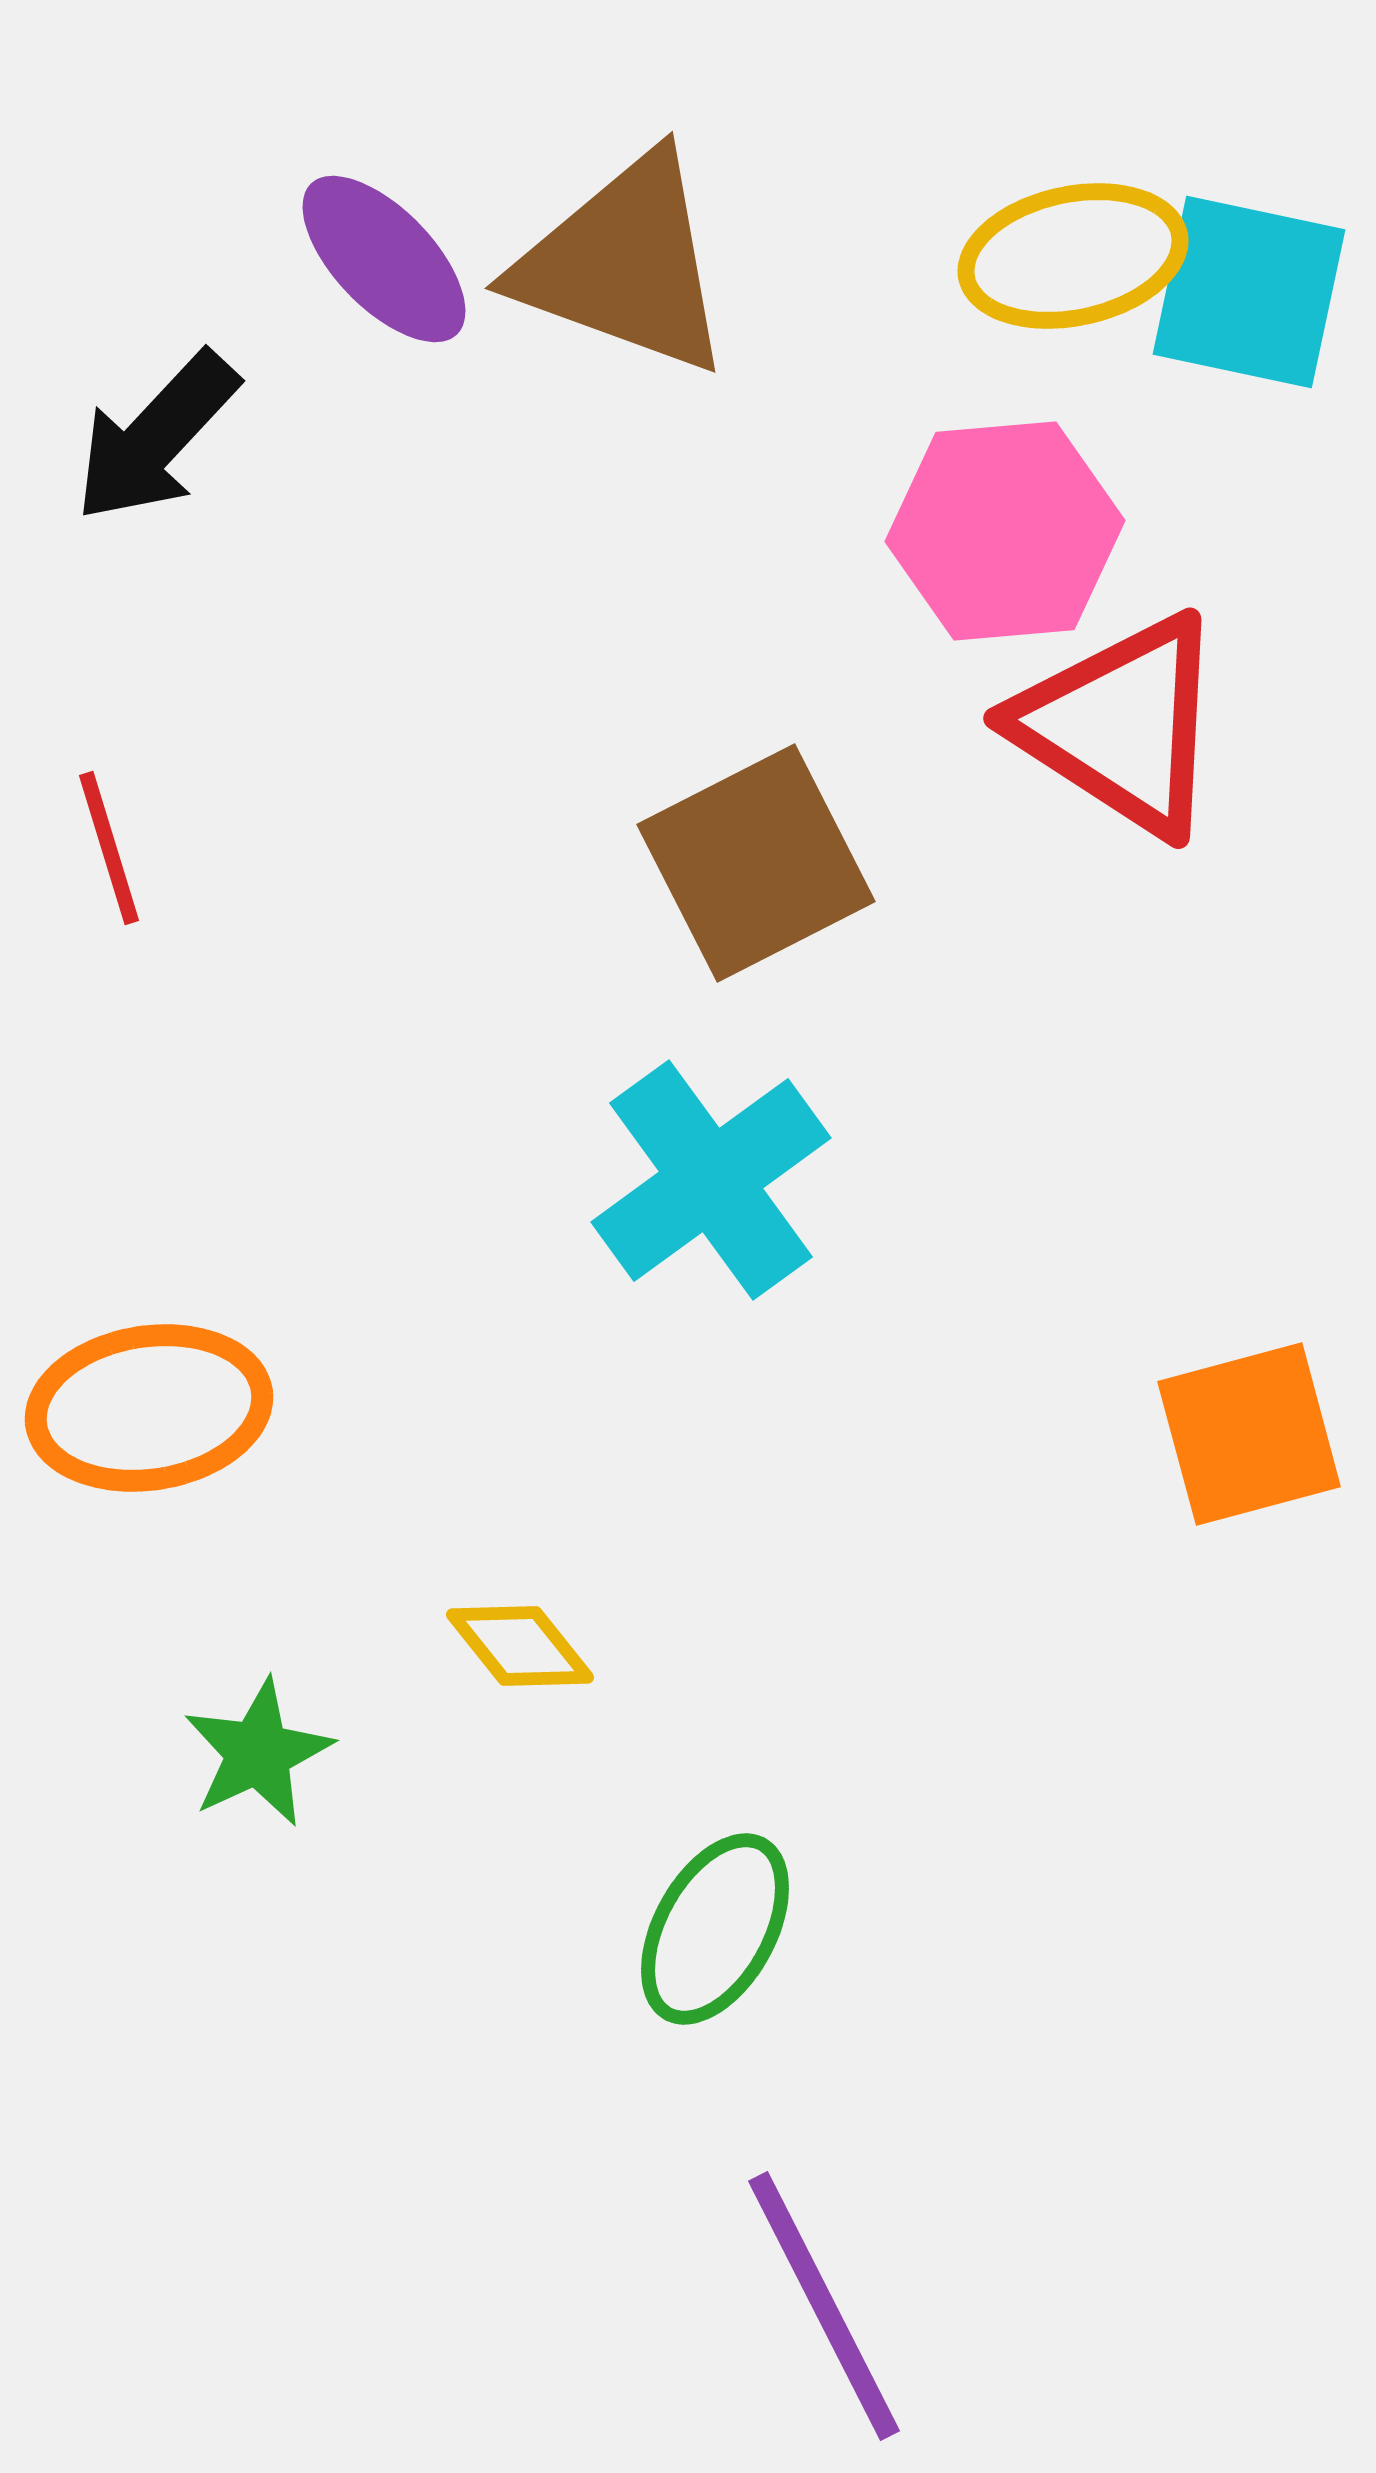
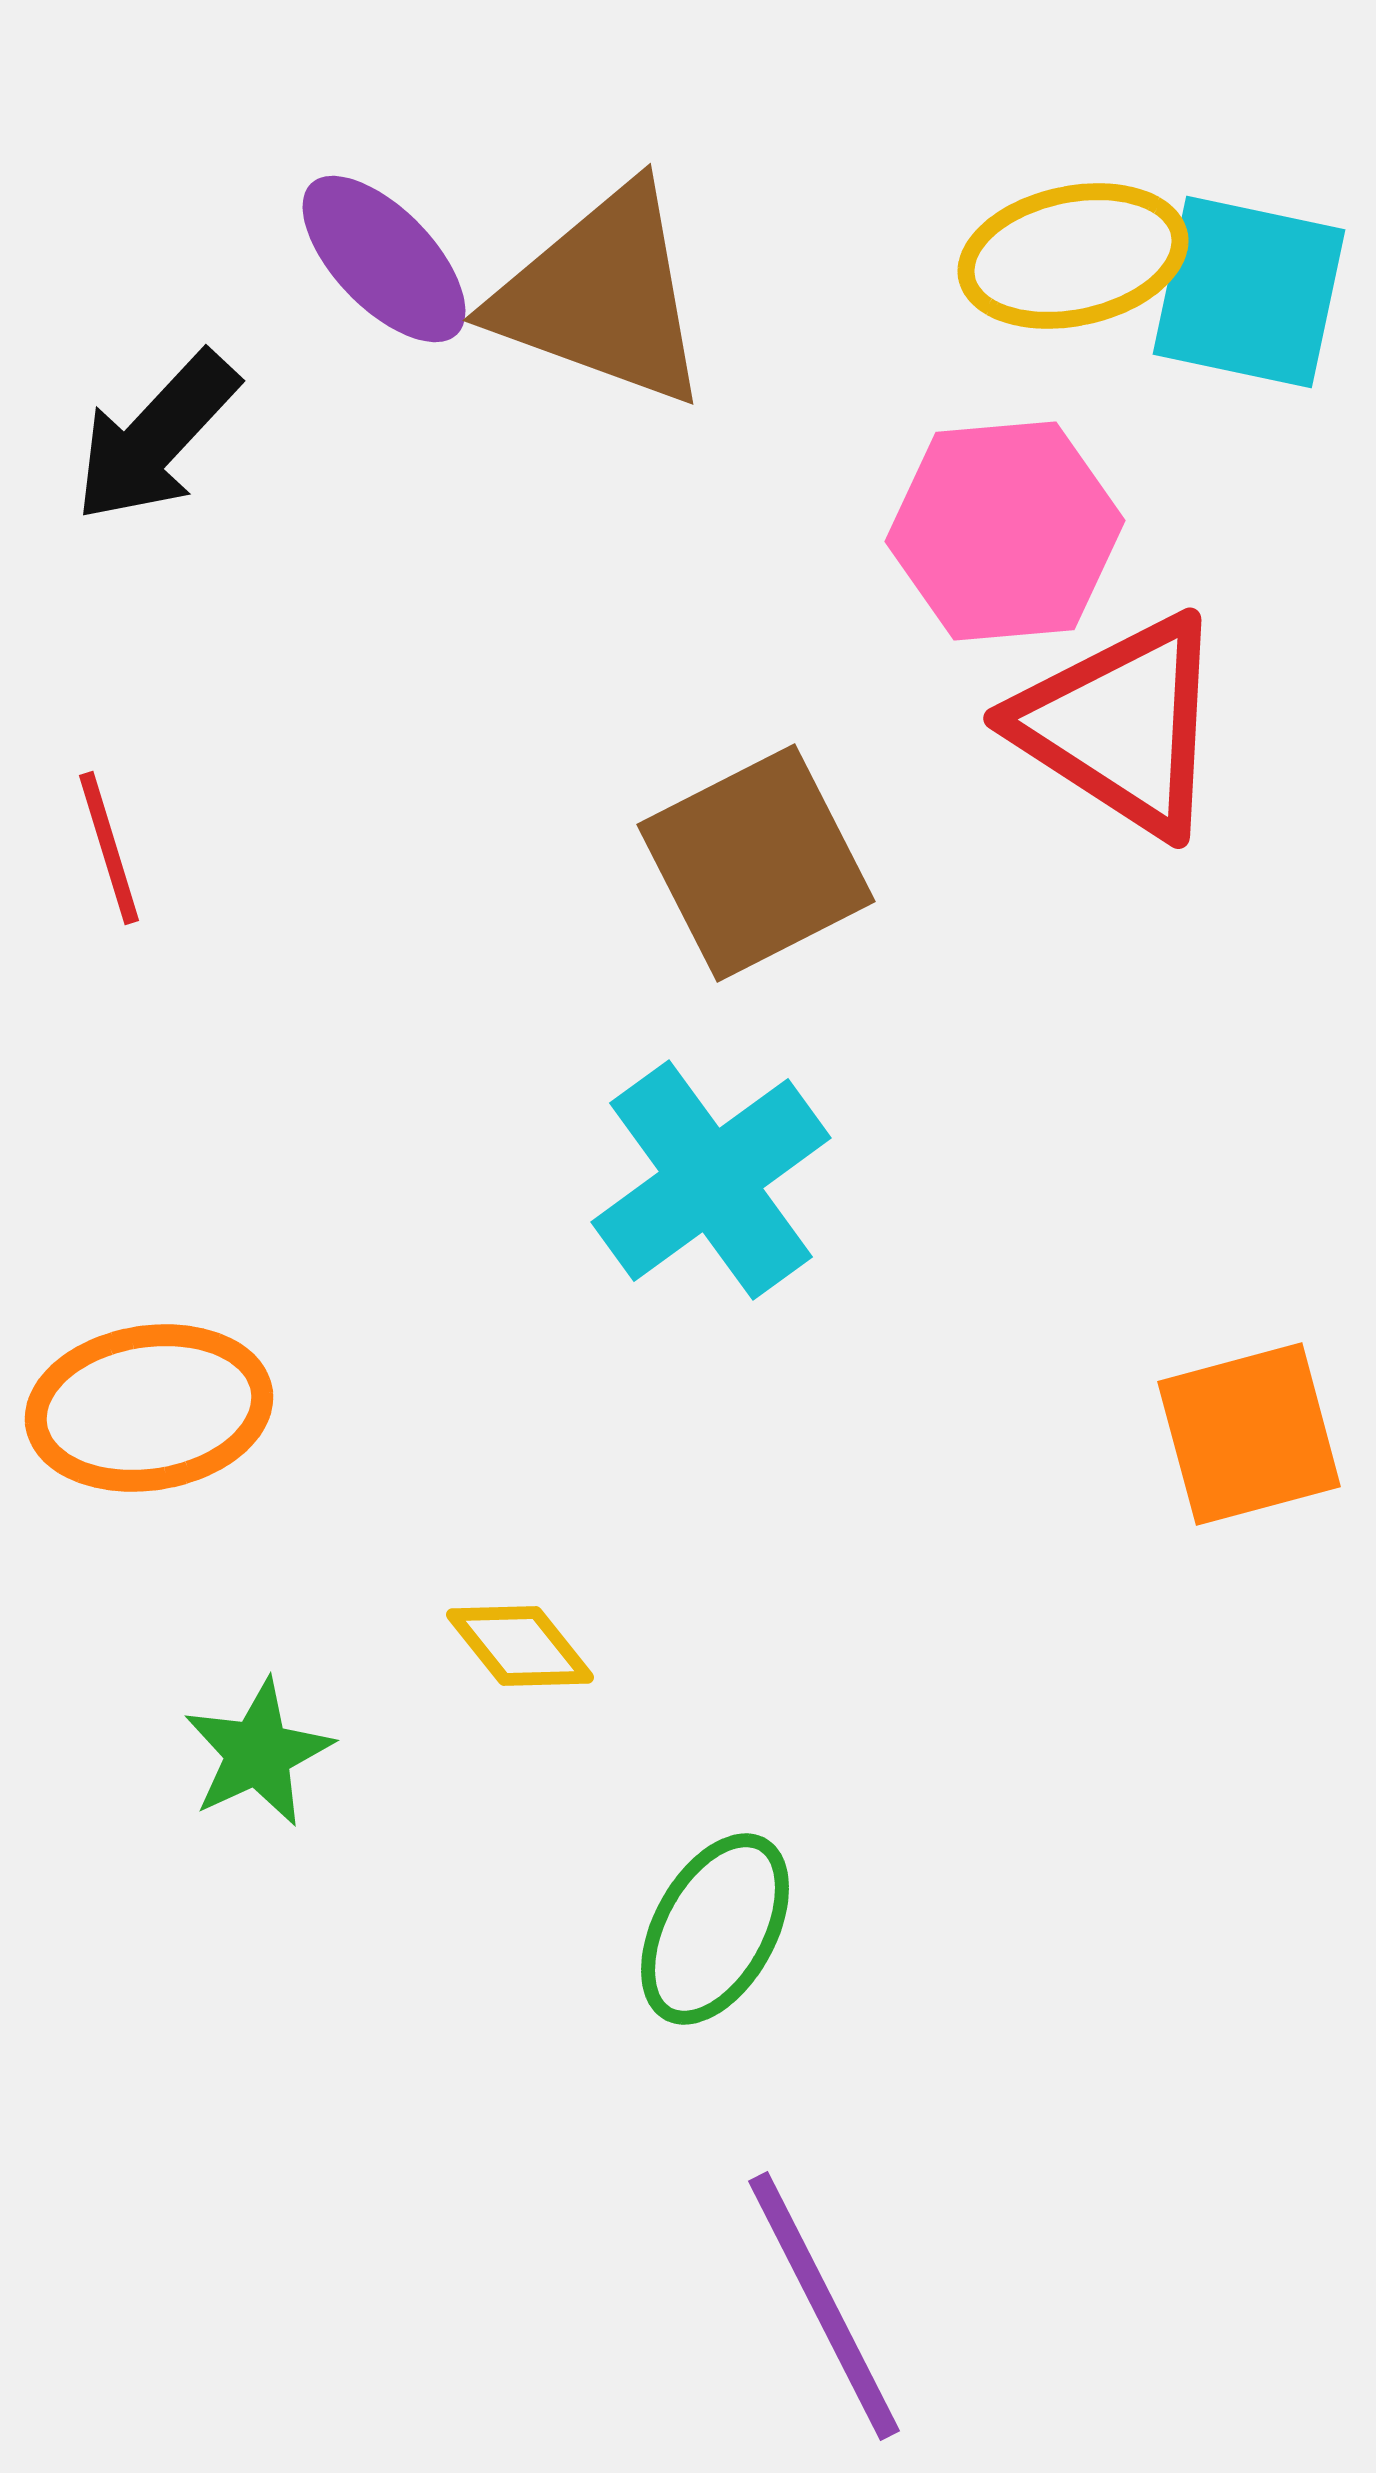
brown triangle: moved 22 px left, 32 px down
